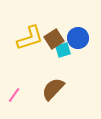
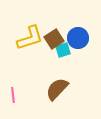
brown semicircle: moved 4 px right
pink line: moved 1 px left; rotated 42 degrees counterclockwise
